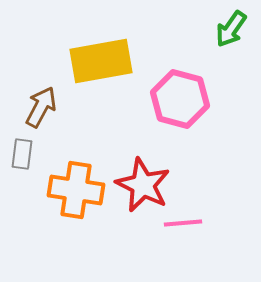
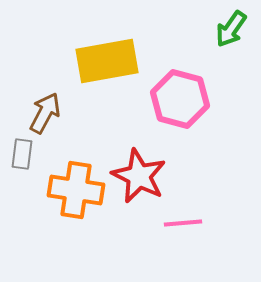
yellow rectangle: moved 6 px right
brown arrow: moved 4 px right, 6 px down
red star: moved 4 px left, 9 px up
